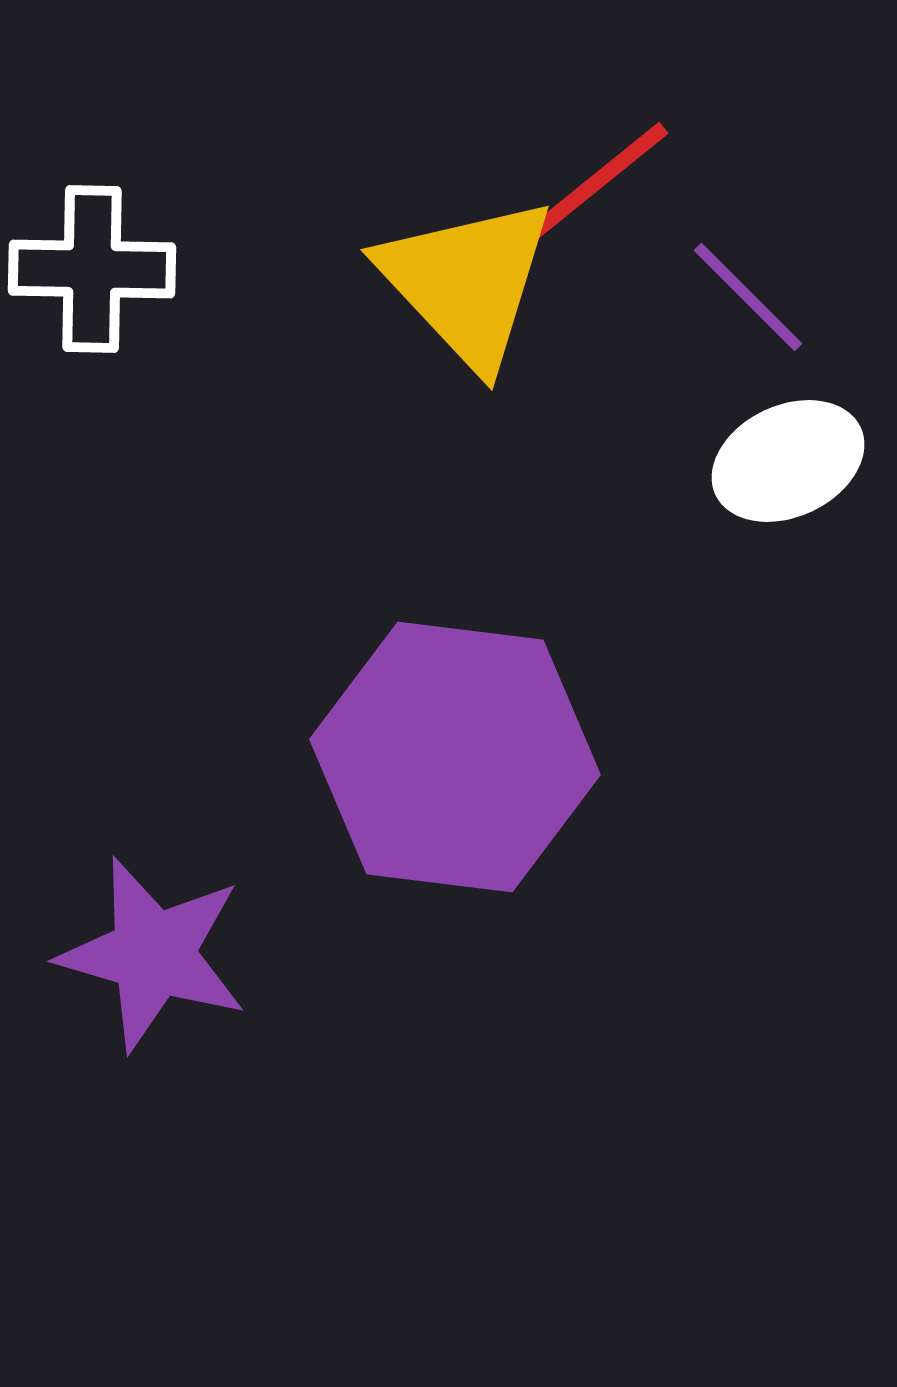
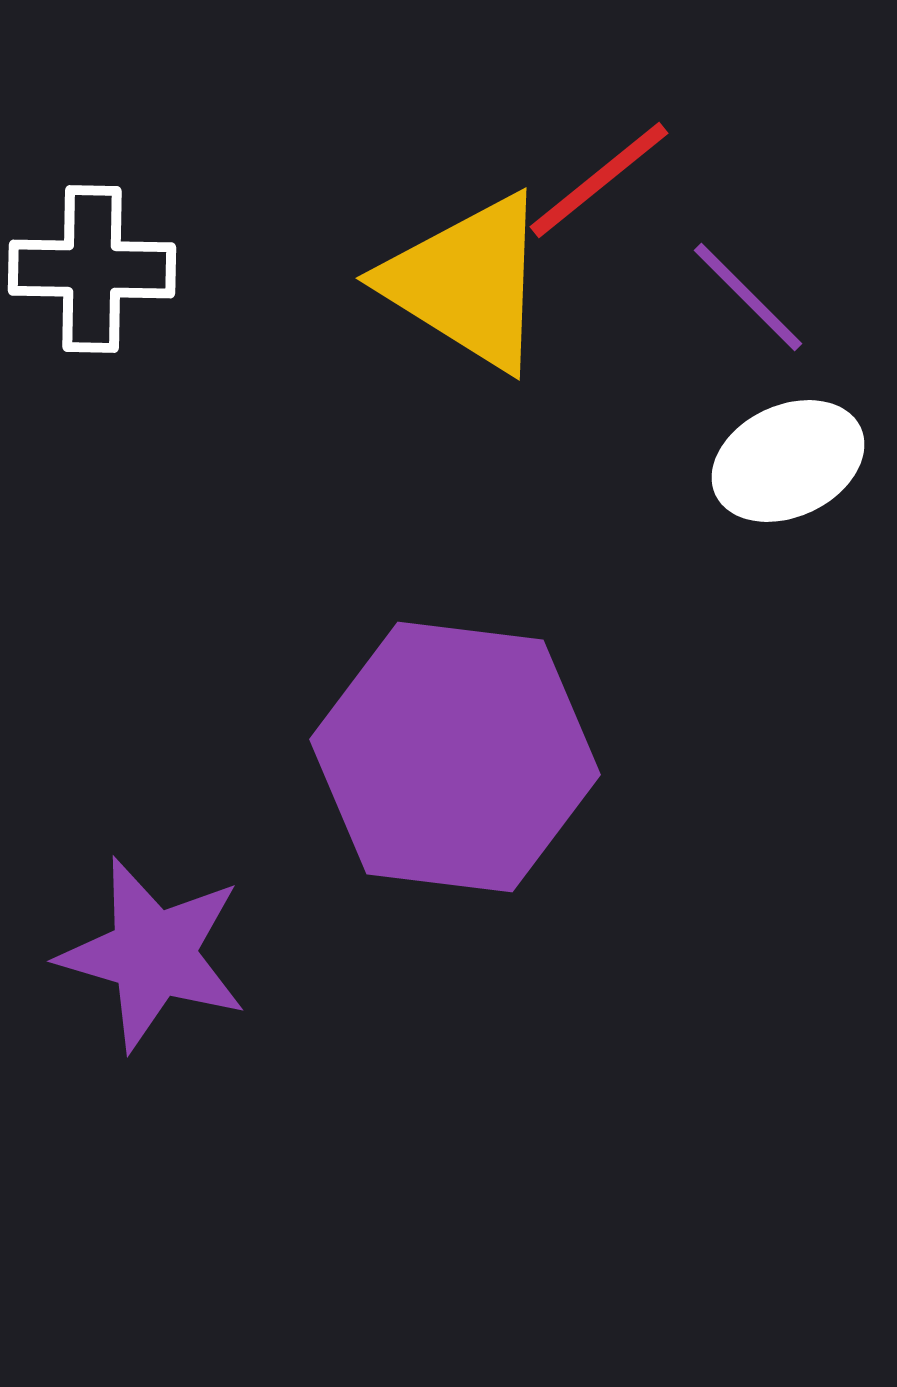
yellow triangle: rotated 15 degrees counterclockwise
